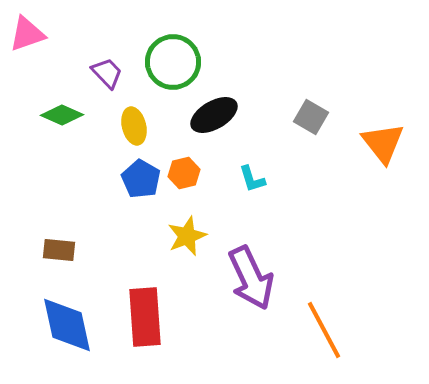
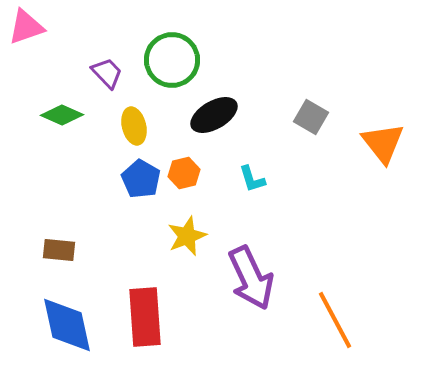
pink triangle: moved 1 px left, 7 px up
green circle: moved 1 px left, 2 px up
orange line: moved 11 px right, 10 px up
